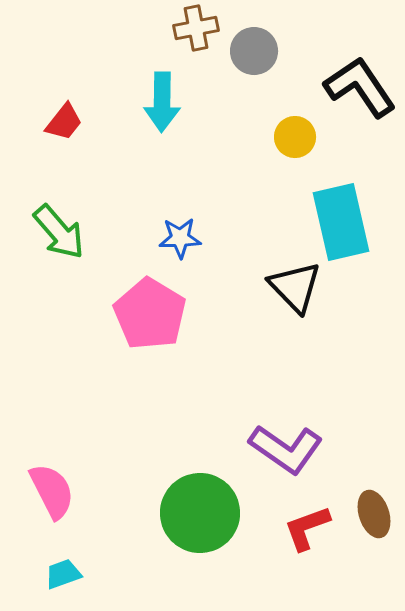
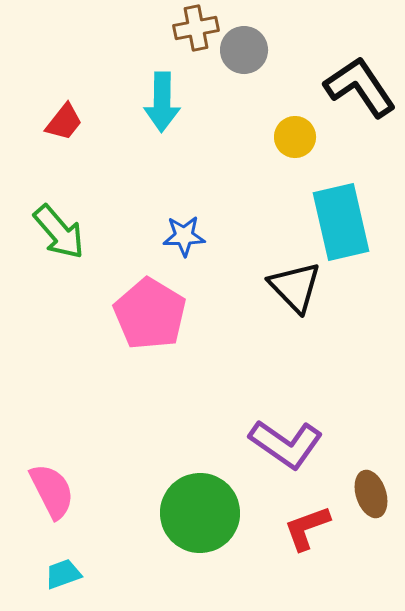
gray circle: moved 10 px left, 1 px up
blue star: moved 4 px right, 2 px up
purple L-shape: moved 5 px up
brown ellipse: moved 3 px left, 20 px up
